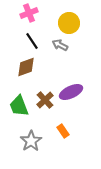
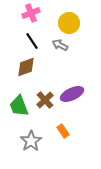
pink cross: moved 2 px right
purple ellipse: moved 1 px right, 2 px down
